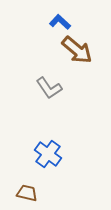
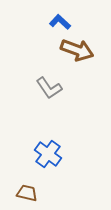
brown arrow: rotated 20 degrees counterclockwise
